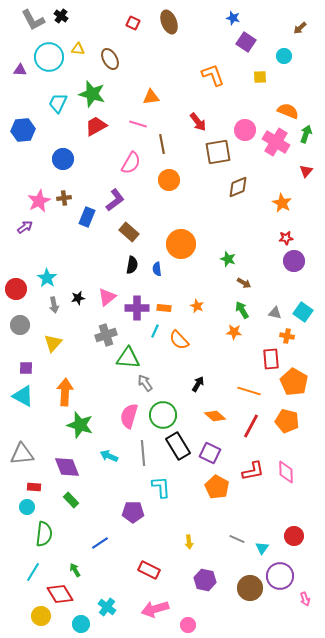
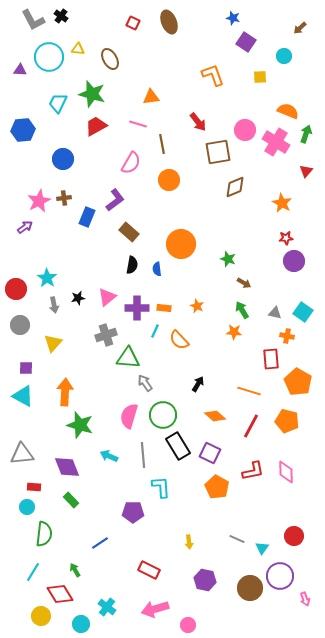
brown diamond at (238, 187): moved 3 px left
orange pentagon at (294, 382): moved 4 px right
gray line at (143, 453): moved 2 px down
